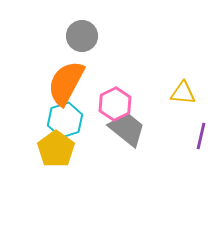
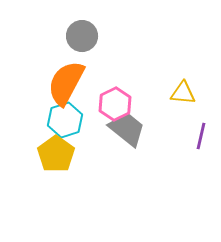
yellow pentagon: moved 5 px down
